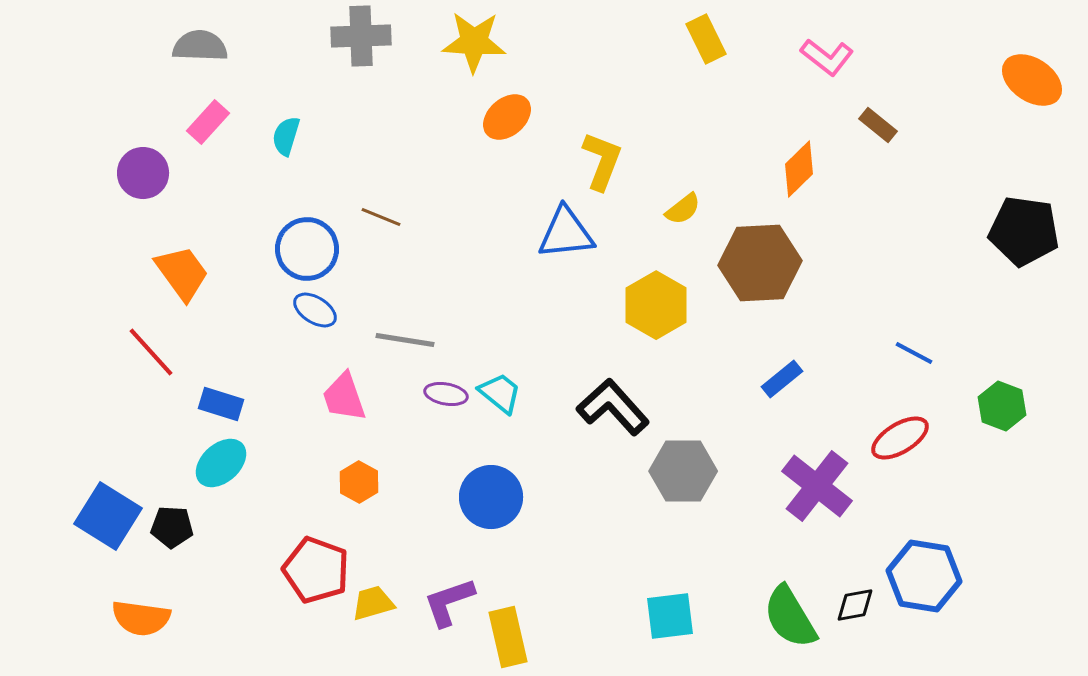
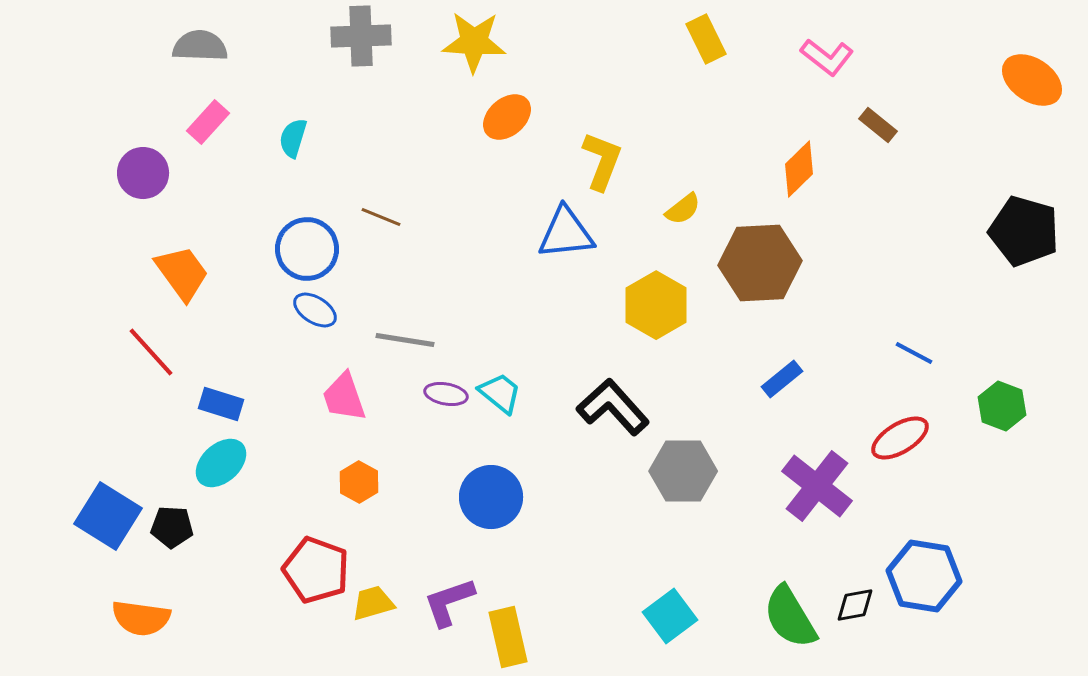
cyan semicircle at (286, 136): moved 7 px right, 2 px down
black pentagon at (1024, 231): rotated 8 degrees clockwise
cyan square at (670, 616): rotated 30 degrees counterclockwise
